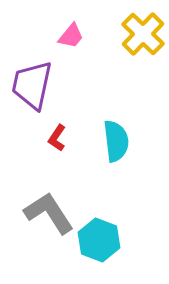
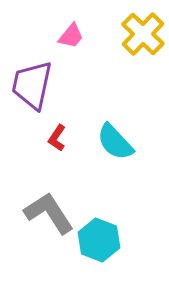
cyan semicircle: moved 1 px left, 1 px down; rotated 144 degrees clockwise
